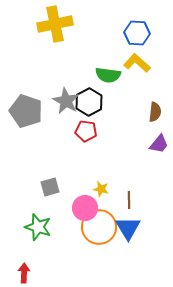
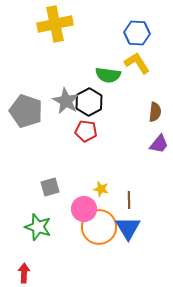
yellow L-shape: rotated 16 degrees clockwise
pink circle: moved 1 px left, 1 px down
